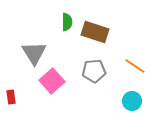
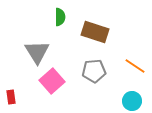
green semicircle: moved 7 px left, 5 px up
gray triangle: moved 3 px right, 1 px up
